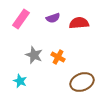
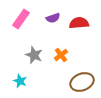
orange cross: moved 3 px right, 2 px up; rotated 24 degrees clockwise
